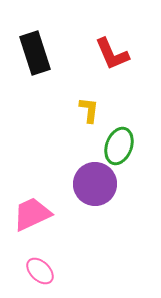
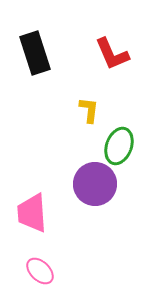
pink trapezoid: moved 1 px up; rotated 69 degrees counterclockwise
